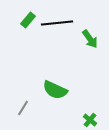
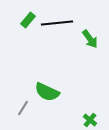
green semicircle: moved 8 px left, 2 px down
